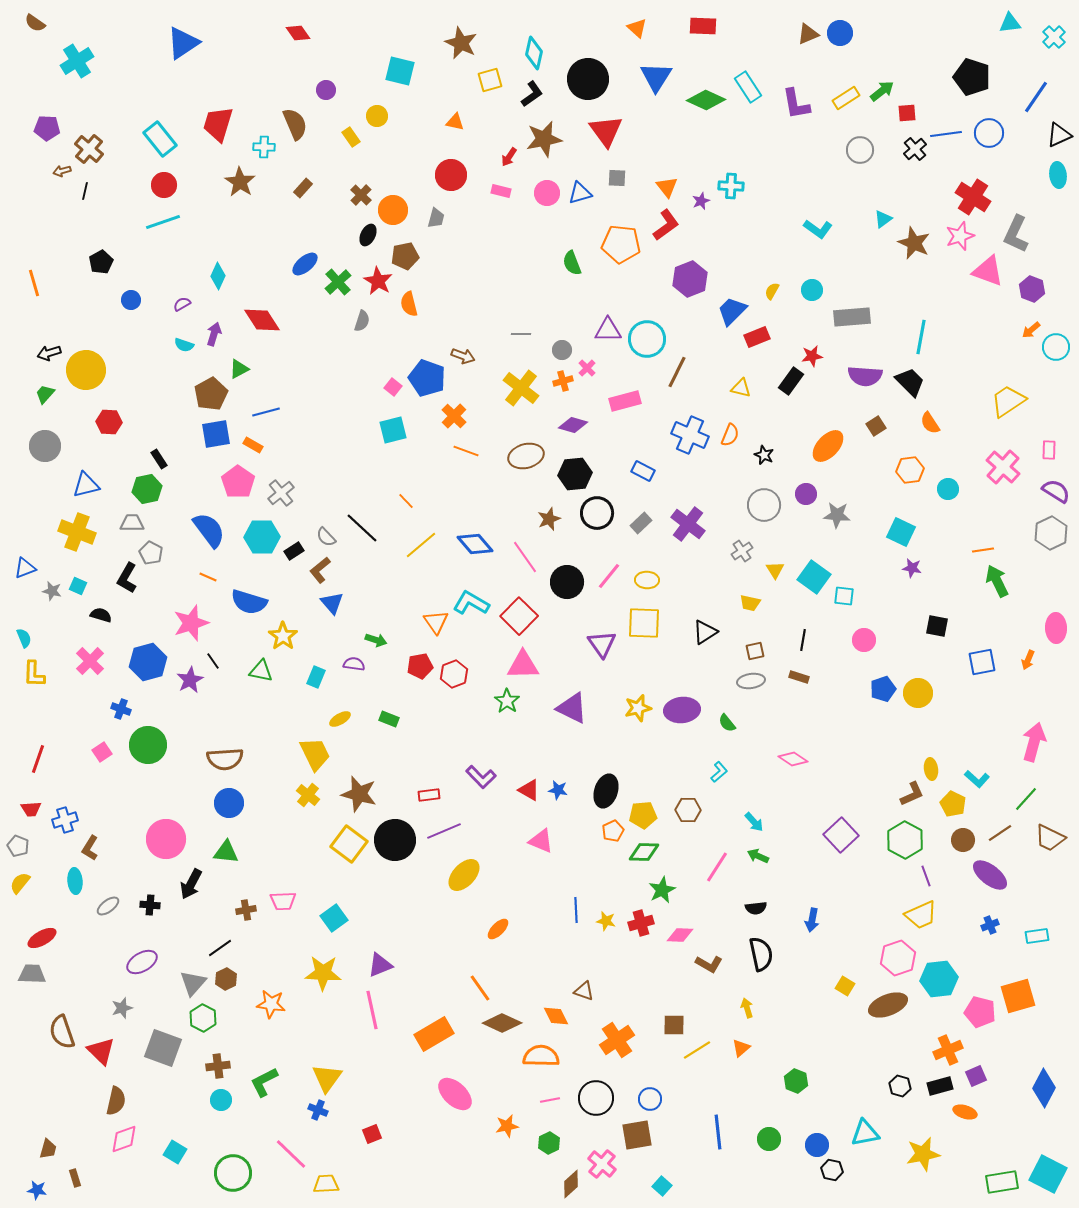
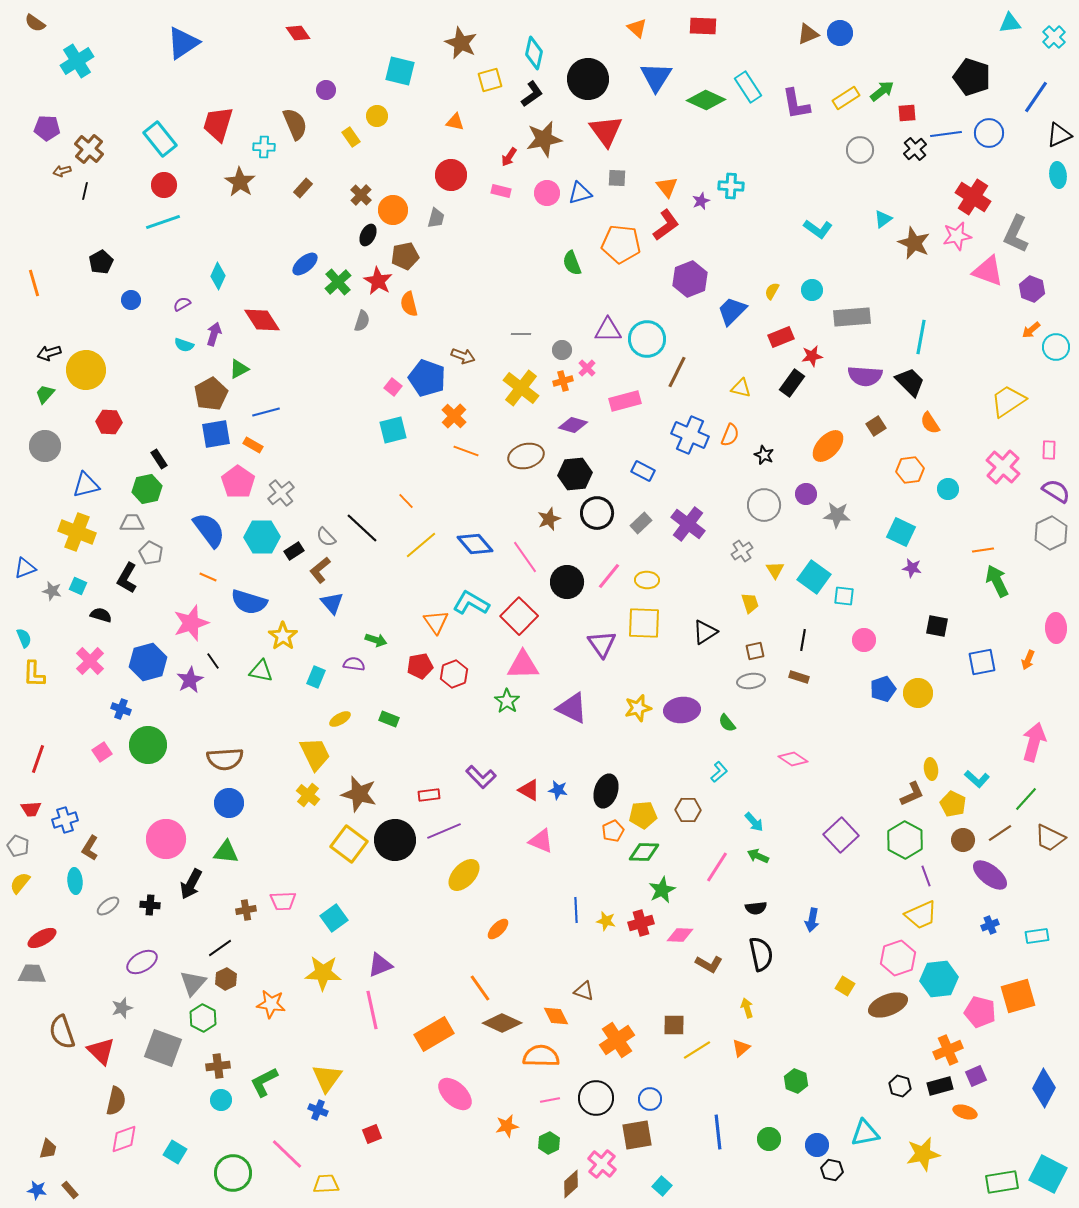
pink star at (960, 236): moved 3 px left; rotated 8 degrees clockwise
red rectangle at (757, 337): moved 24 px right
black rectangle at (791, 381): moved 1 px right, 2 px down
yellow trapezoid at (750, 603): rotated 120 degrees counterclockwise
pink line at (291, 1154): moved 4 px left
brown rectangle at (75, 1178): moved 5 px left, 12 px down; rotated 24 degrees counterclockwise
